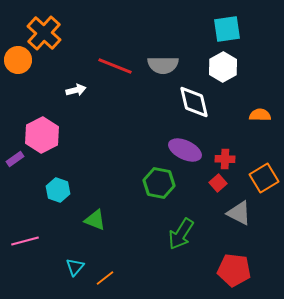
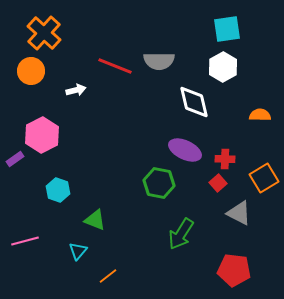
orange circle: moved 13 px right, 11 px down
gray semicircle: moved 4 px left, 4 px up
cyan triangle: moved 3 px right, 16 px up
orange line: moved 3 px right, 2 px up
